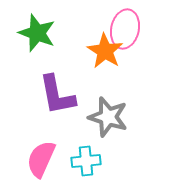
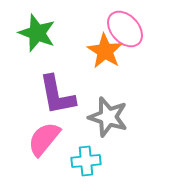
pink ellipse: rotated 54 degrees counterclockwise
pink semicircle: moved 3 px right, 20 px up; rotated 15 degrees clockwise
